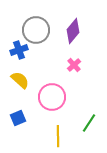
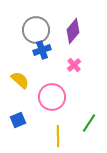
blue cross: moved 23 px right
blue square: moved 2 px down
